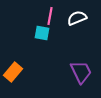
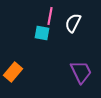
white semicircle: moved 4 px left, 5 px down; rotated 42 degrees counterclockwise
